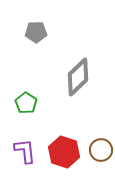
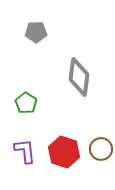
gray diamond: moved 1 px right; rotated 39 degrees counterclockwise
brown circle: moved 1 px up
